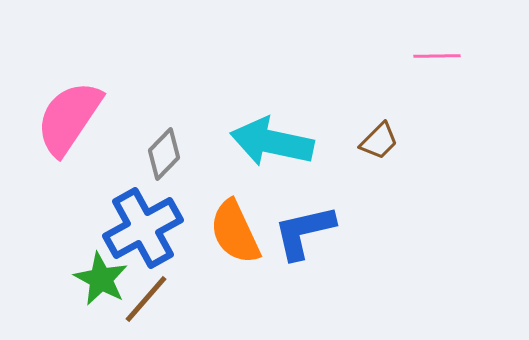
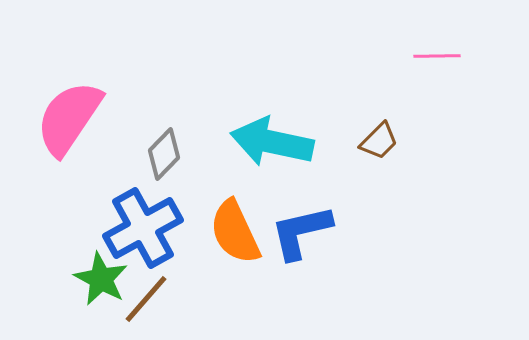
blue L-shape: moved 3 px left
